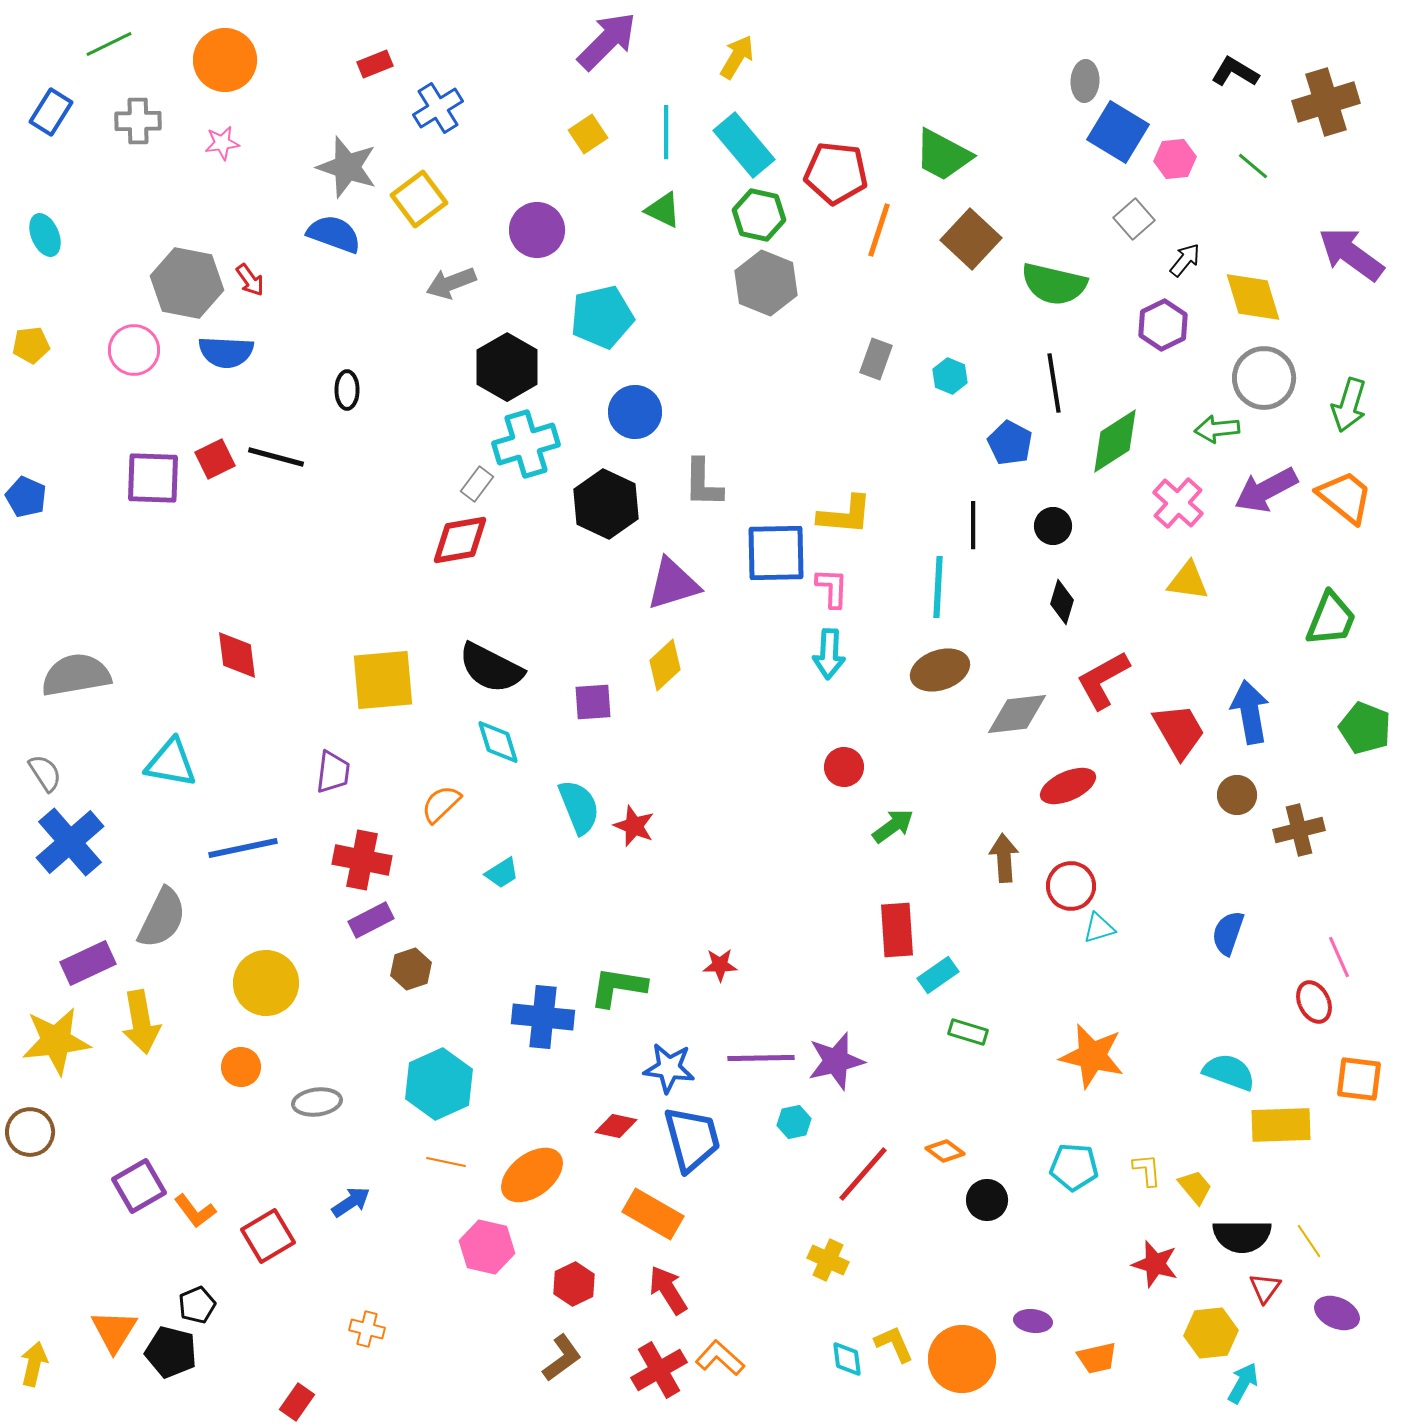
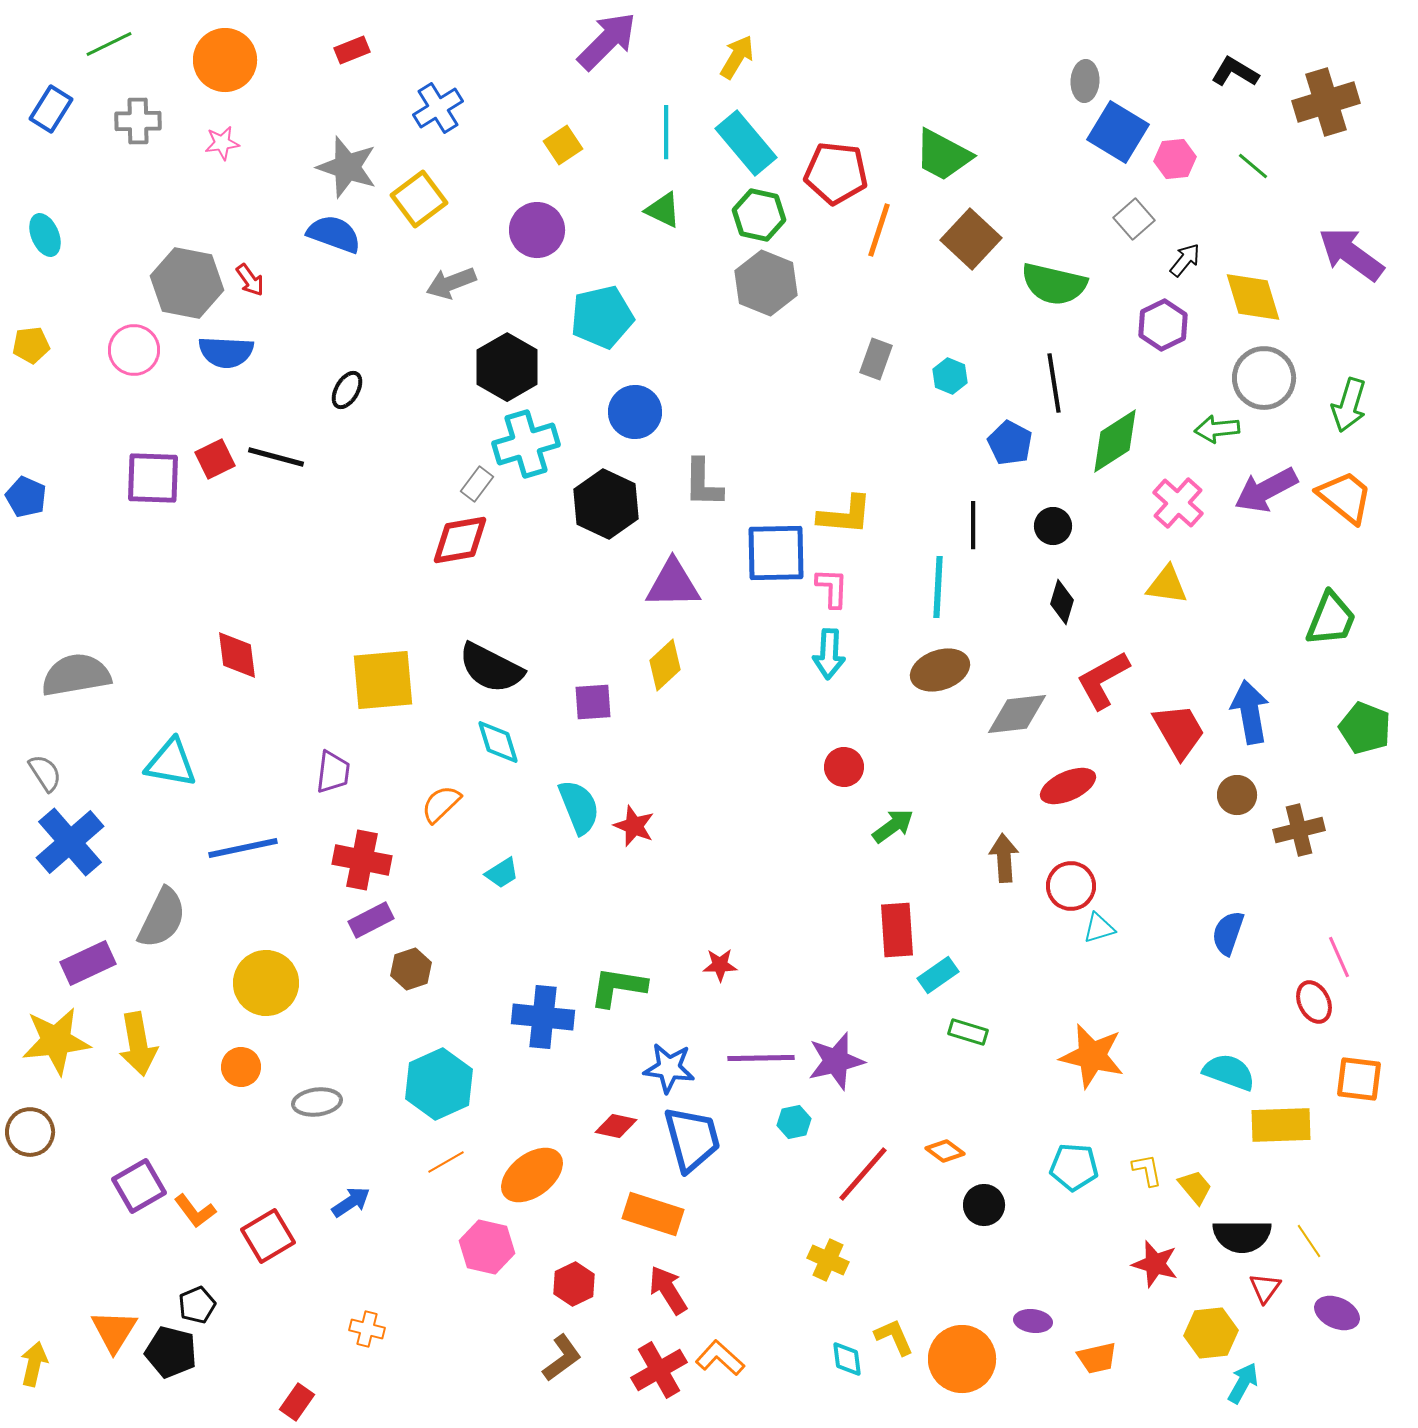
red rectangle at (375, 64): moved 23 px left, 14 px up
blue rectangle at (51, 112): moved 3 px up
yellow square at (588, 134): moved 25 px left, 11 px down
cyan rectangle at (744, 145): moved 2 px right, 2 px up
black ellipse at (347, 390): rotated 30 degrees clockwise
yellow triangle at (1188, 581): moved 21 px left, 4 px down
purple triangle at (673, 584): rotated 16 degrees clockwise
yellow arrow at (141, 1022): moved 3 px left, 22 px down
orange line at (446, 1162): rotated 42 degrees counterclockwise
yellow L-shape at (1147, 1170): rotated 6 degrees counterclockwise
black circle at (987, 1200): moved 3 px left, 5 px down
orange rectangle at (653, 1214): rotated 12 degrees counterclockwise
yellow L-shape at (894, 1344): moved 7 px up
